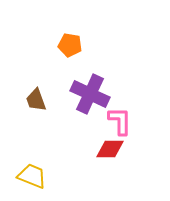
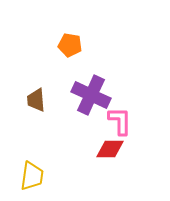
purple cross: moved 1 px right, 1 px down
brown trapezoid: rotated 15 degrees clockwise
yellow trapezoid: rotated 76 degrees clockwise
